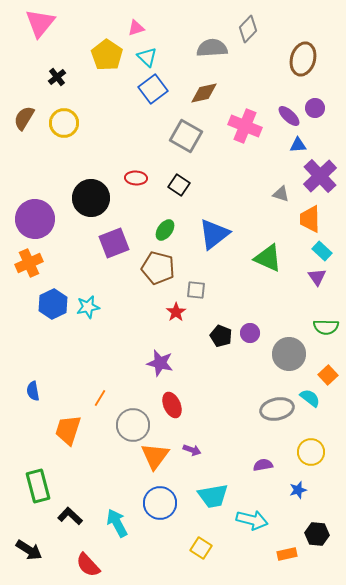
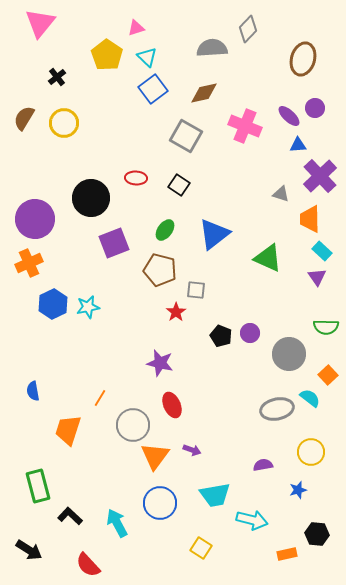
brown pentagon at (158, 268): moved 2 px right, 2 px down
cyan trapezoid at (213, 496): moved 2 px right, 1 px up
